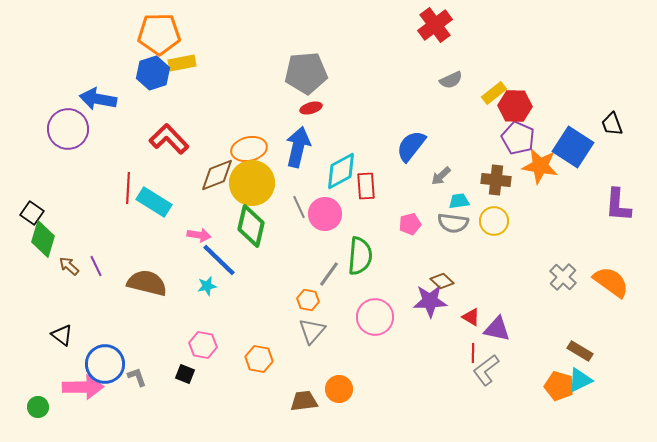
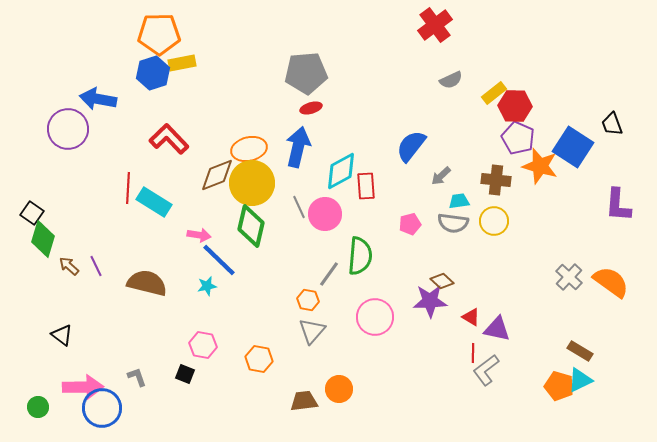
orange star at (540, 166): rotated 6 degrees clockwise
gray cross at (563, 277): moved 6 px right
blue circle at (105, 364): moved 3 px left, 44 px down
